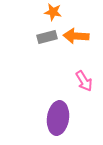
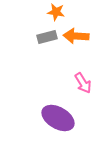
orange star: moved 3 px right
pink arrow: moved 1 px left, 2 px down
purple ellipse: rotated 68 degrees counterclockwise
